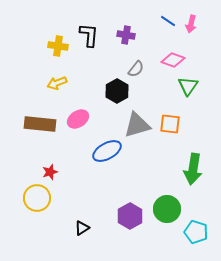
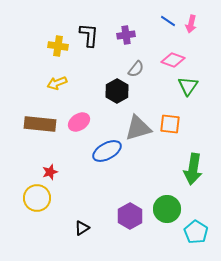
purple cross: rotated 18 degrees counterclockwise
pink ellipse: moved 1 px right, 3 px down
gray triangle: moved 1 px right, 3 px down
cyan pentagon: rotated 15 degrees clockwise
